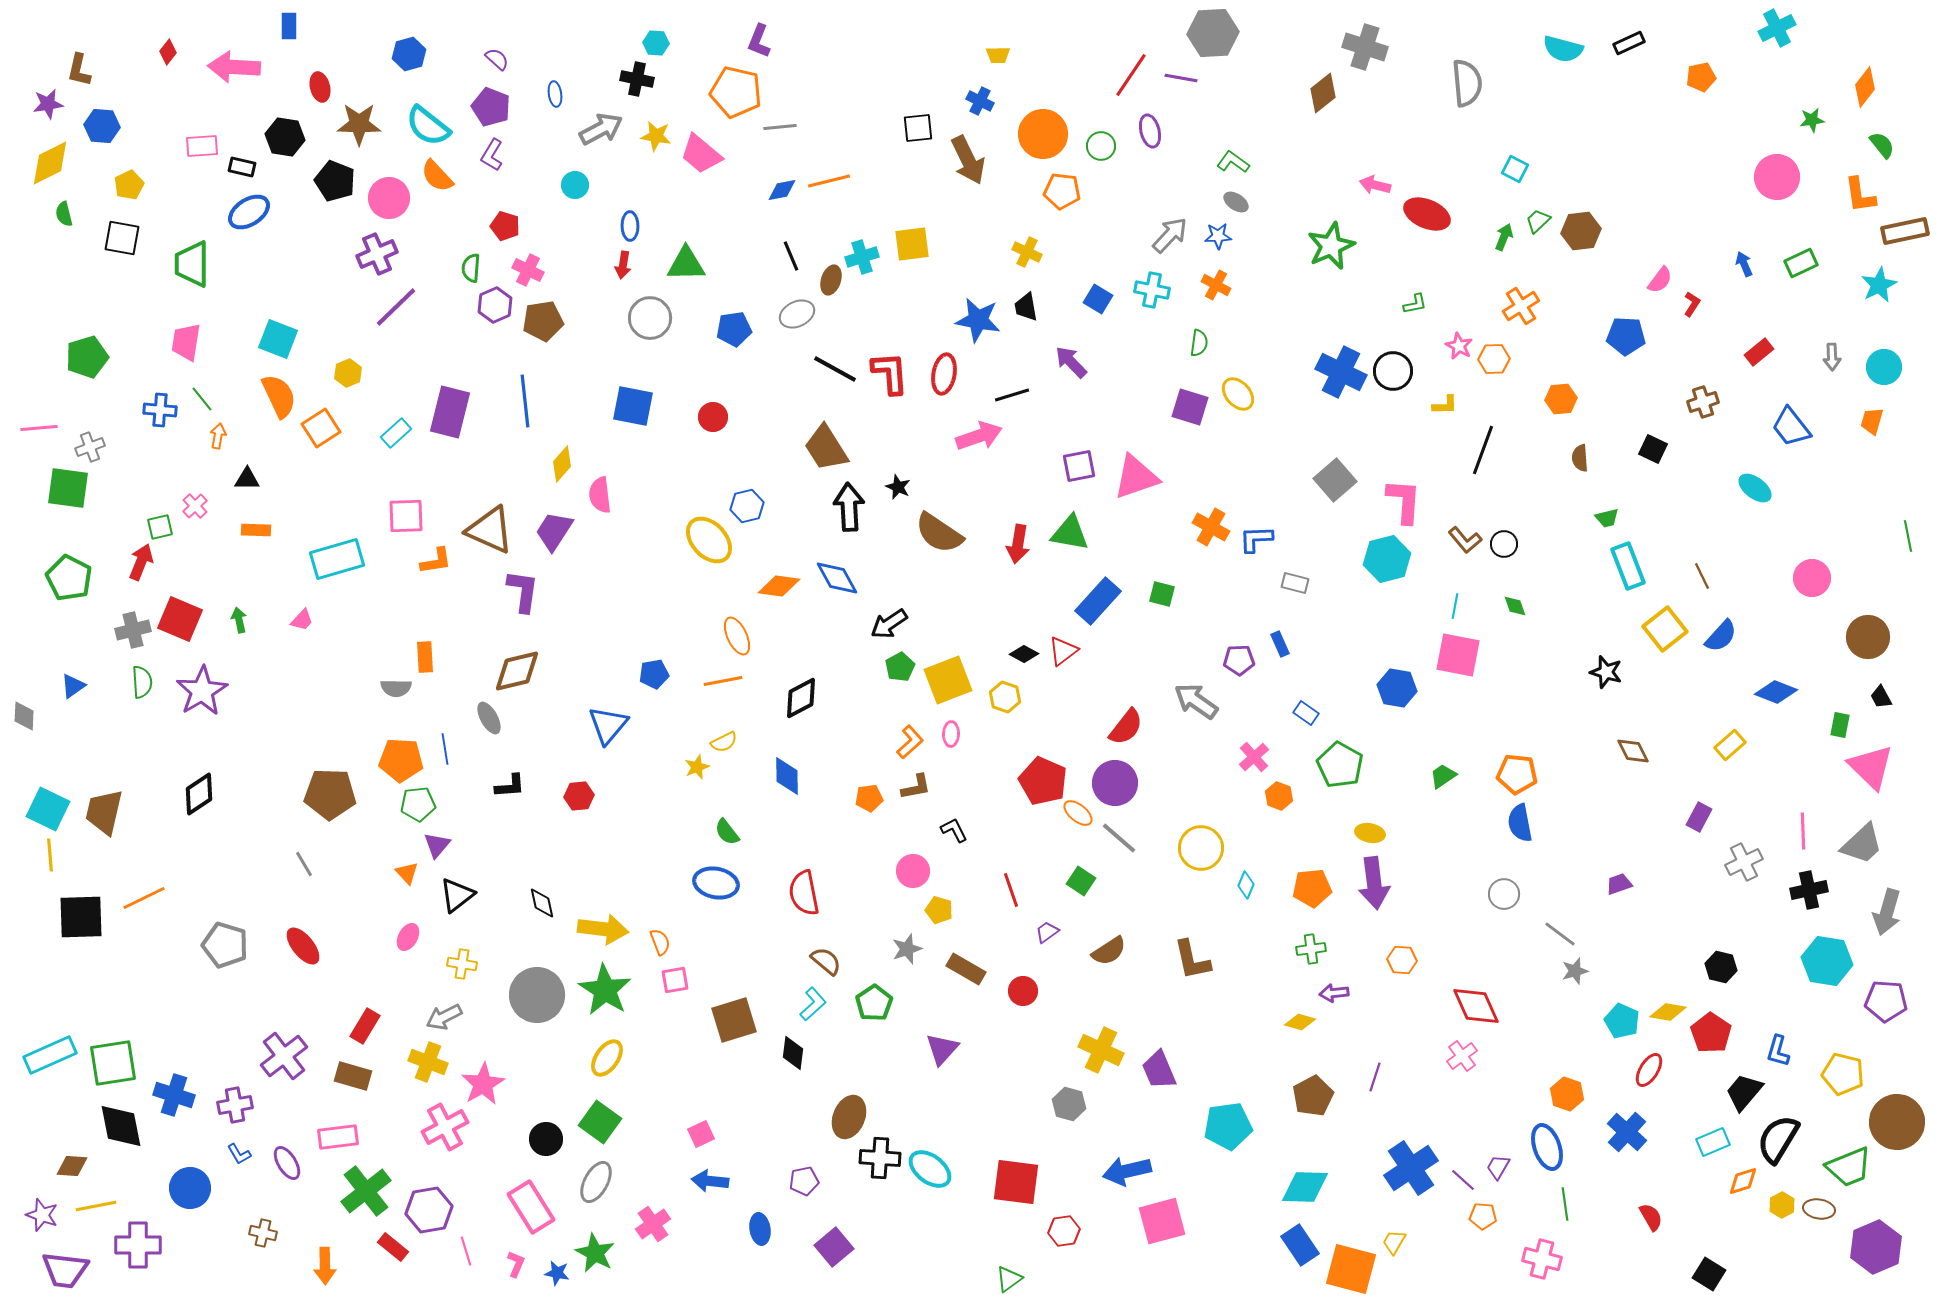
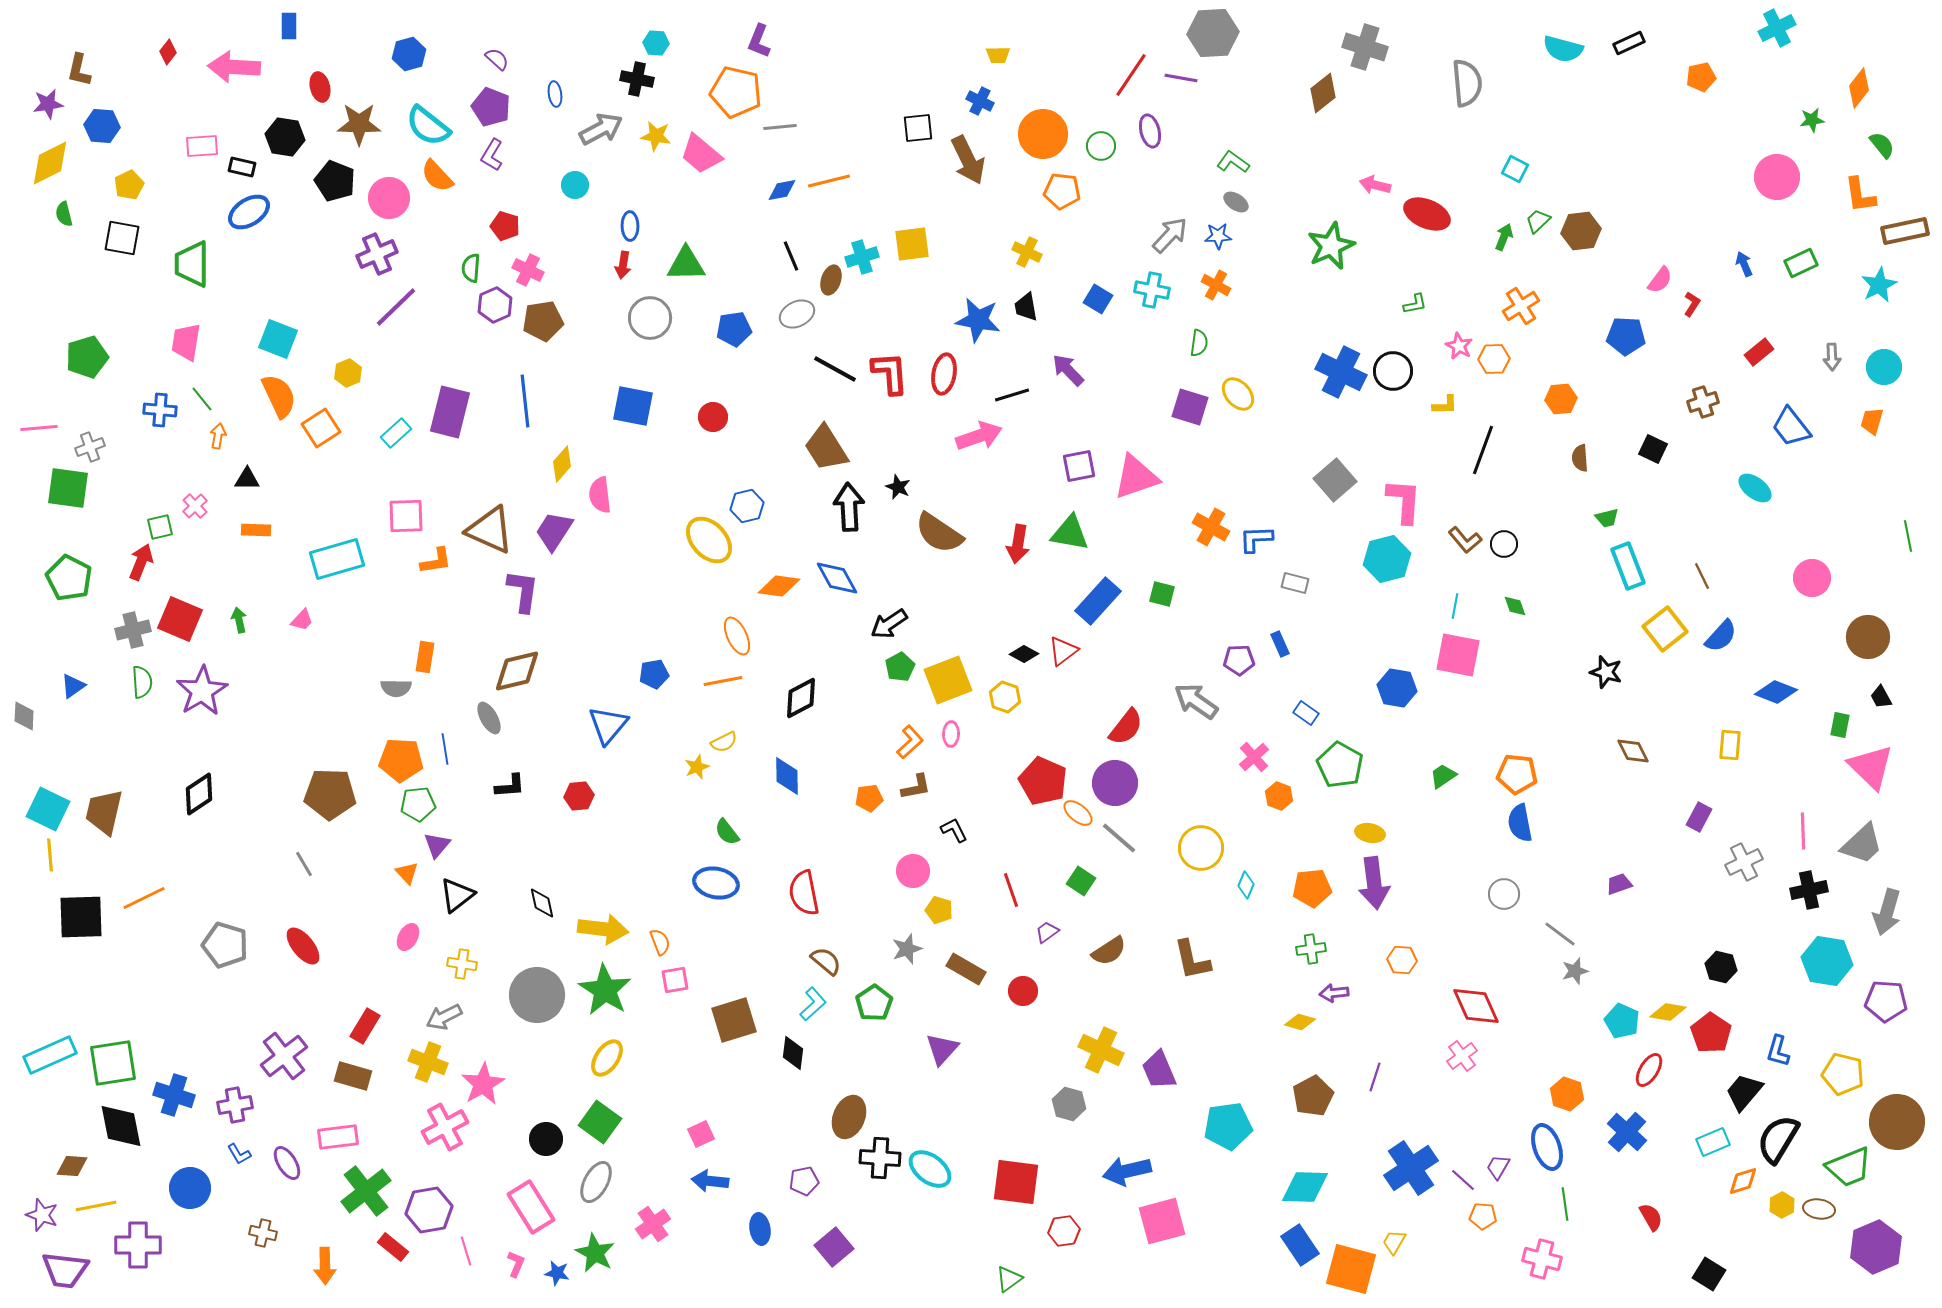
orange diamond at (1865, 87): moved 6 px left, 1 px down
purple arrow at (1071, 362): moved 3 px left, 8 px down
orange rectangle at (425, 657): rotated 12 degrees clockwise
yellow rectangle at (1730, 745): rotated 44 degrees counterclockwise
